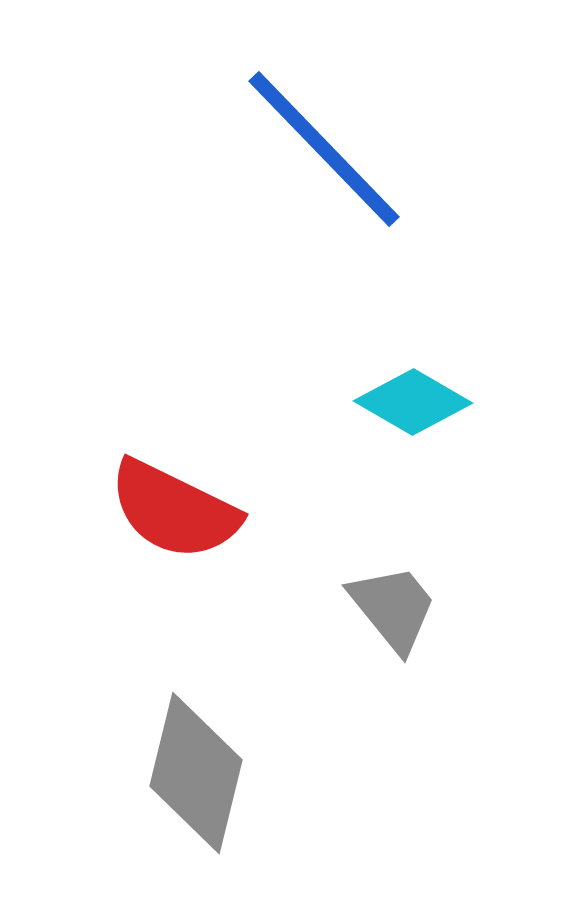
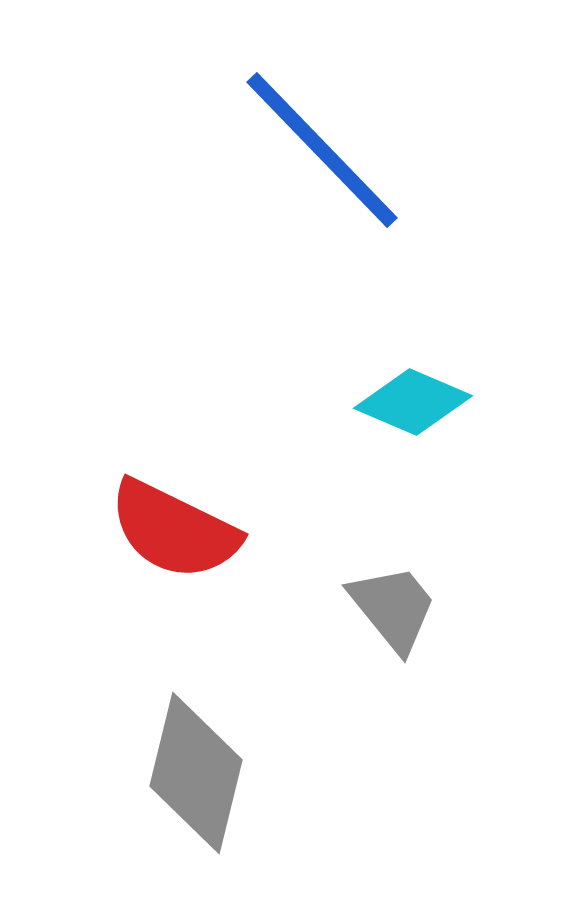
blue line: moved 2 px left, 1 px down
cyan diamond: rotated 7 degrees counterclockwise
red semicircle: moved 20 px down
